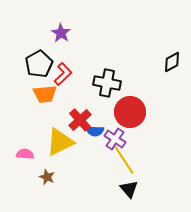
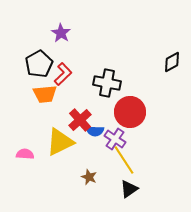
brown star: moved 42 px right
black triangle: rotated 36 degrees clockwise
